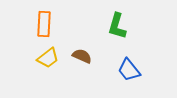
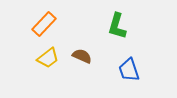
orange rectangle: rotated 40 degrees clockwise
blue trapezoid: rotated 20 degrees clockwise
